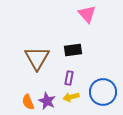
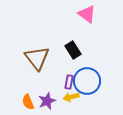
pink triangle: rotated 12 degrees counterclockwise
black rectangle: rotated 66 degrees clockwise
brown triangle: rotated 8 degrees counterclockwise
purple rectangle: moved 4 px down
blue circle: moved 16 px left, 11 px up
purple star: rotated 24 degrees clockwise
